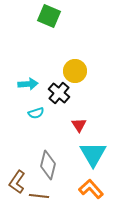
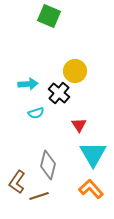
brown line: rotated 24 degrees counterclockwise
